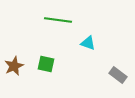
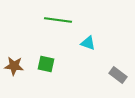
brown star: rotated 30 degrees clockwise
